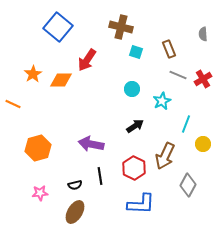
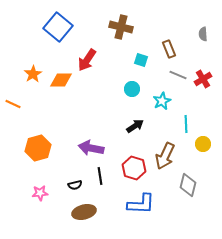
cyan square: moved 5 px right, 8 px down
cyan line: rotated 24 degrees counterclockwise
purple arrow: moved 4 px down
red hexagon: rotated 10 degrees counterclockwise
gray diamond: rotated 15 degrees counterclockwise
brown ellipse: moved 9 px right; rotated 45 degrees clockwise
